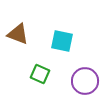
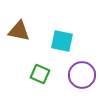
brown triangle: moved 1 px right, 3 px up; rotated 10 degrees counterclockwise
purple circle: moved 3 px left, 6 px up
